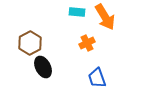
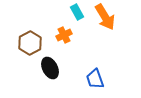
cyan rectangle: rotated 56 degrees clockwise
orange cross: moved 23 px left, 8 px up
black ellipse: moved 7 px right, 1 px down
blue trapezoid: moved 2 px left, 1 px down
